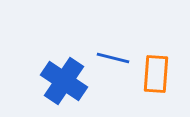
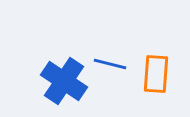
blue line: moved 3 px left, 6 px down
